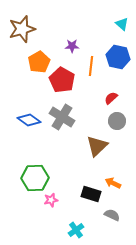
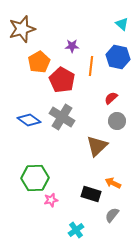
gray semicircle: rotated 77 degrees counterclockwise
